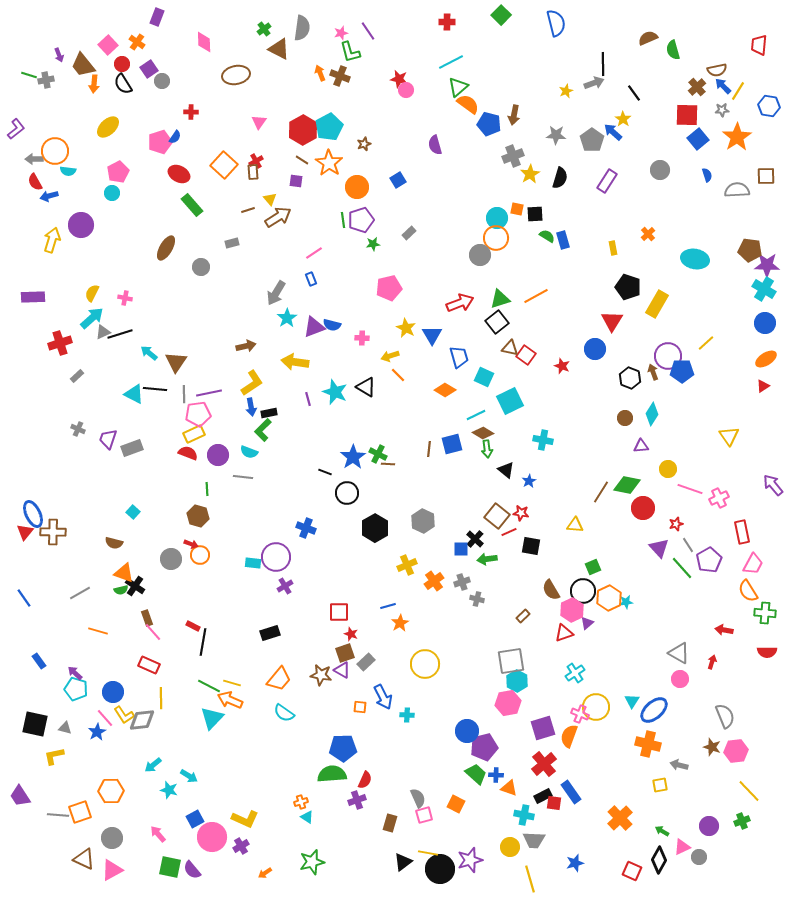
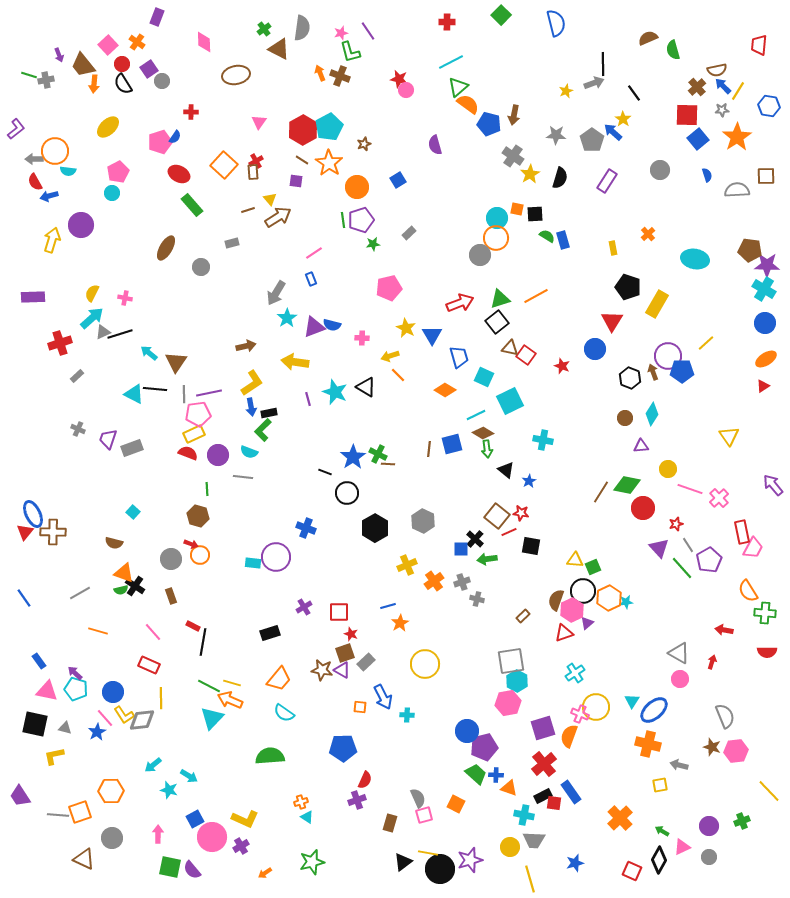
gray cross at (513, 156): rotated 35 degrees counterclockwise
pink cross at (719, 498): rotated 18 degrees counterclockwise
yellow triangle at (575, 525): moved 35 px down
pink trapezoid at (753, 564): moved 16 px up
purple cross at (285, 586): moved 19 px right, 21 px down
brown semicircle at (551, 590): moved 5 px right, 10 px down; rotated 50 degrees clockwise
brown rectangle at (147, 618): moved 24 px right, 22 px up
brown star at (321, 675): moved 1 px right, 5 px up
green semicircle at (332, 774): moved 62 px left, 18 px up
yellow line at (749, 791): moved 20 px right
pink arrow at (158, 834): rotated 42 degrees clockwise
gray circle at (699, 857): moved 10 px right
pink triangle at (112, 870): moved 65 px left, 179 px up; rotated 40 degrees clockwise
